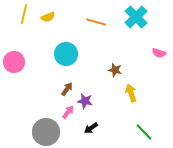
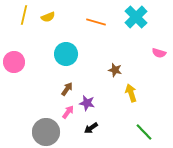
yellow line: moved 1 px down
purple star: moved 2 px right, 2 px down
